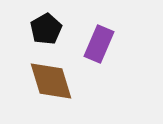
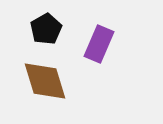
brown diamond: moved 6 px left
